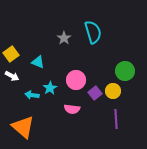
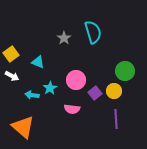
yellow circle: moved 1 px right
